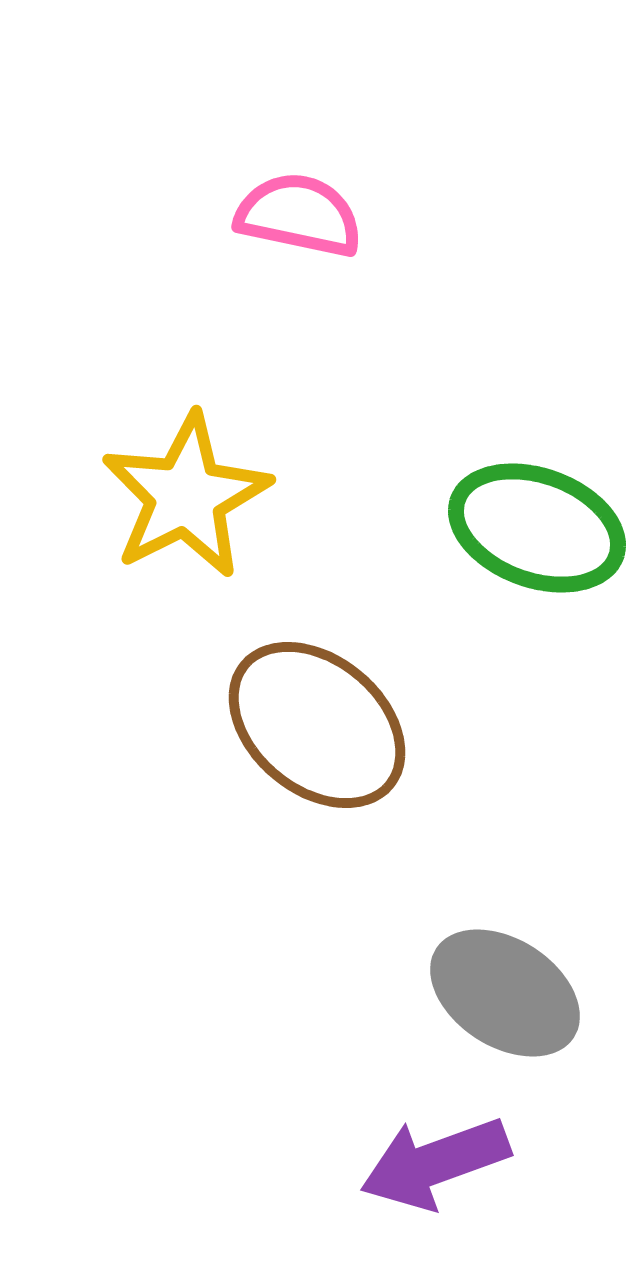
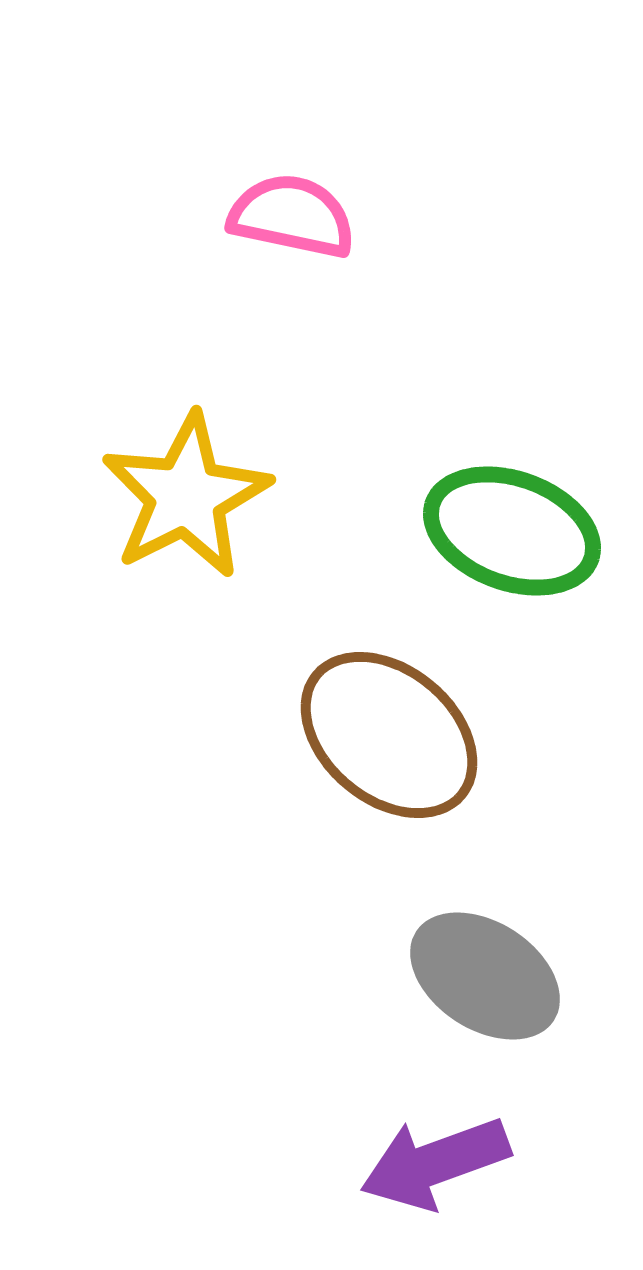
pink semicircle: moved 7 px left, 1 px down
green ellipse: moved 25 px left, 3 px down
brown ellipse: moved 72 px right, 10 px down
gray ellipse: moved 20 px left, 17 px up
